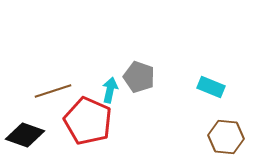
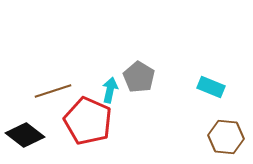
gray pentagon: rotated 12 degrees clockwise
black diamond: rotated 18 degrees clockwise
